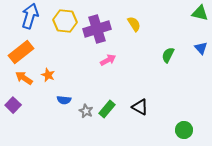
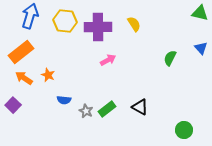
purple cross: moved 1 px right, 2 px up; rotated 16 degrees clockwise
green semicircle: moved 2 px right, 3 px down
green rectangle: rotated 12 degrees clockwise
